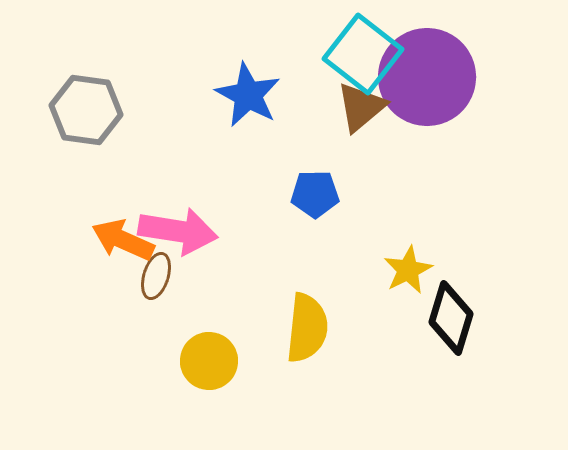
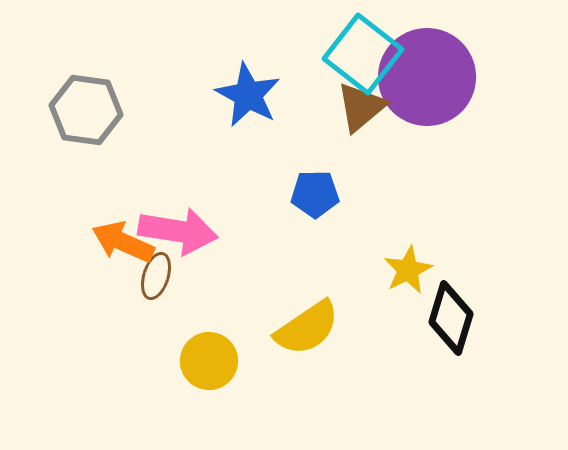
orange arrow: moved 2 px down
yellow semicircle: rotated 50 degrees clockwise
